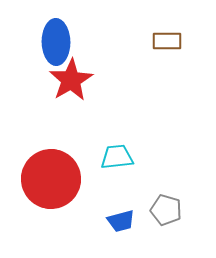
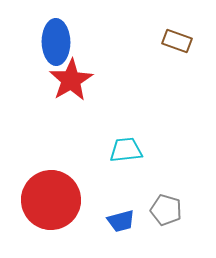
brown rectangle: moved 10 px right; rotated 20 degrees clockwise
cyan trapezoid: moved 9 px right, 7 px up
red circle: moved 21 px down
